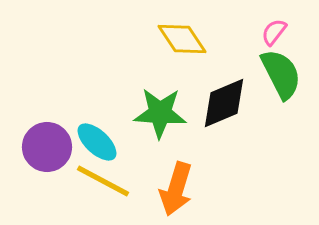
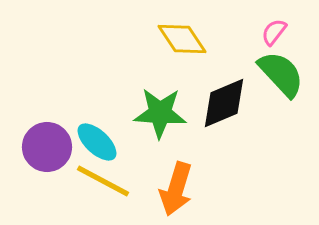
green semicircle: rotated 16 degrees counterclockwise
